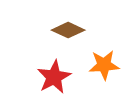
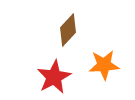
brown diamond: rotated 72 degrees counterclockwise
